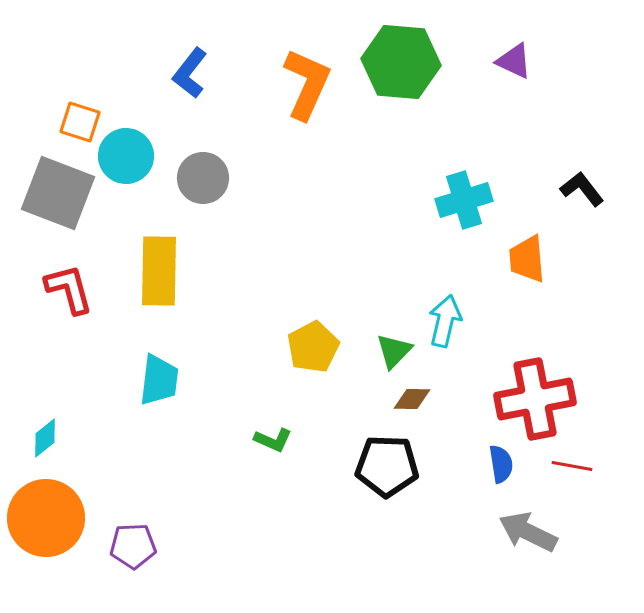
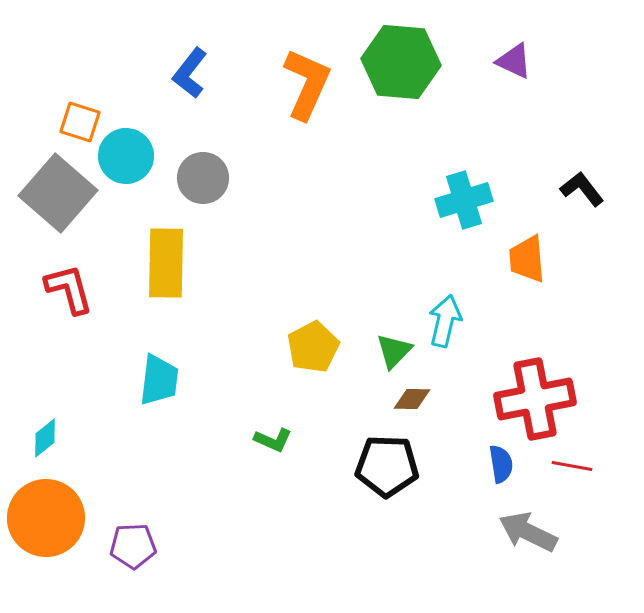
gray square: rotated 20 degrees clockwise
yellow rectangle: moved 7 px right, 8 px up
